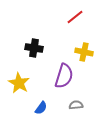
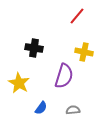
red line: moved 2 px right, 1 px up; rotated 12 degrees counterclockwise
gray semicircle: moved 3 px left, 5 px down
